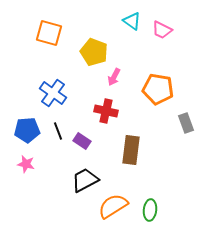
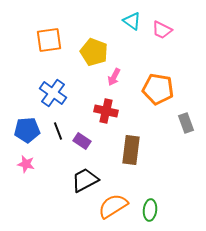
orange square: moved 7 px down; rotated 24 degrees counterclockwise
